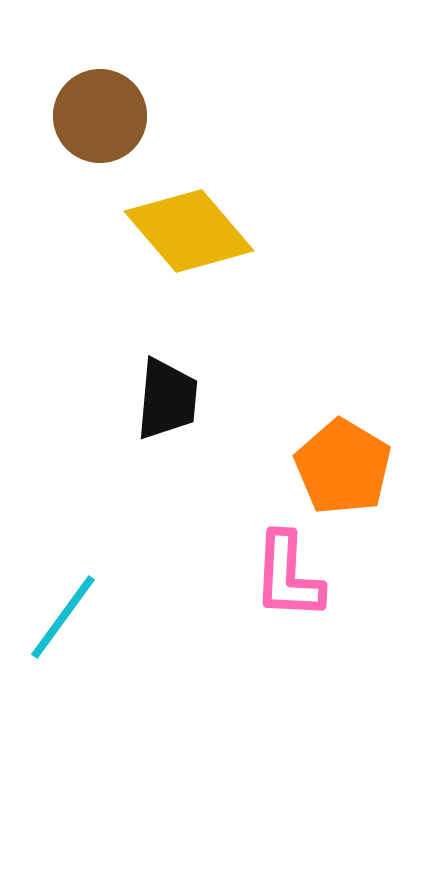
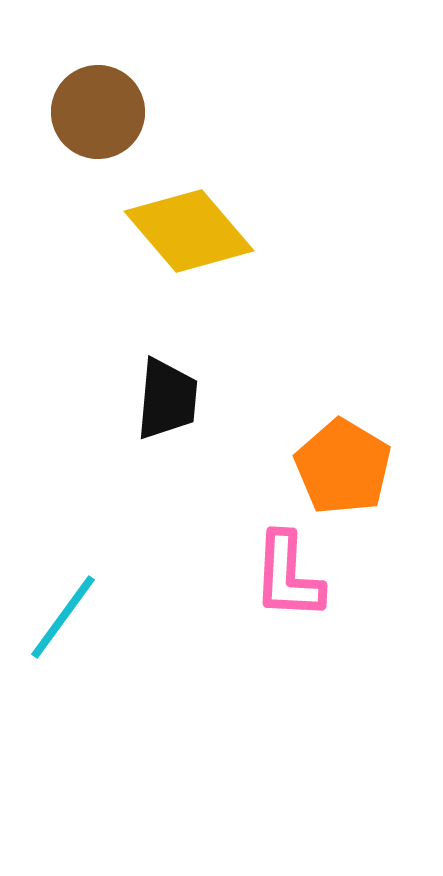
brown circle: moved 2 px left, 4 px up
